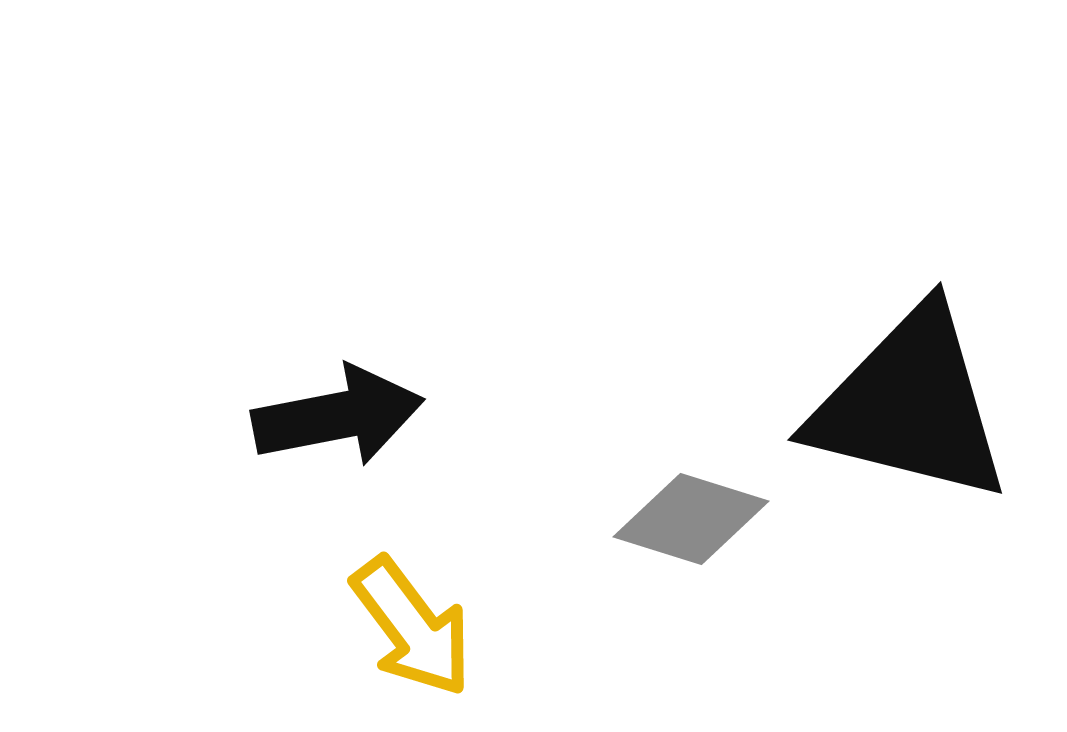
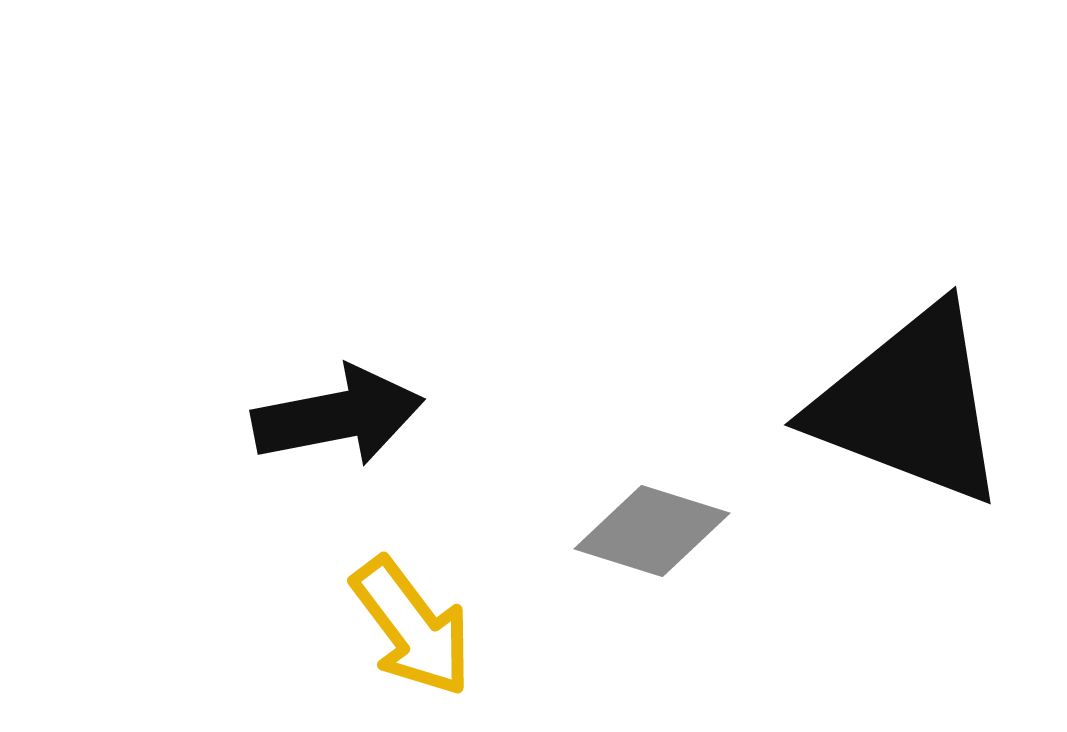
black triangle: rotated 7 degrees clockwise
gray diamond: moved 39 px left, 12 px down
